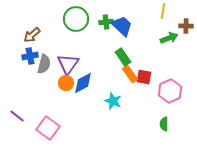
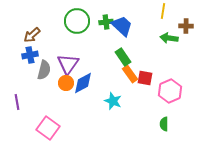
green circle: moved 1 px right, 2 px down
green arrow: rotated 150 degrees counterclockwise
blue cross: moved 1 px up
gray semicircle: moved 6 px down
red square: moved 1 px right, 1 px down
purple line: moved 14 px up; rotated 42 degrees clockwise
